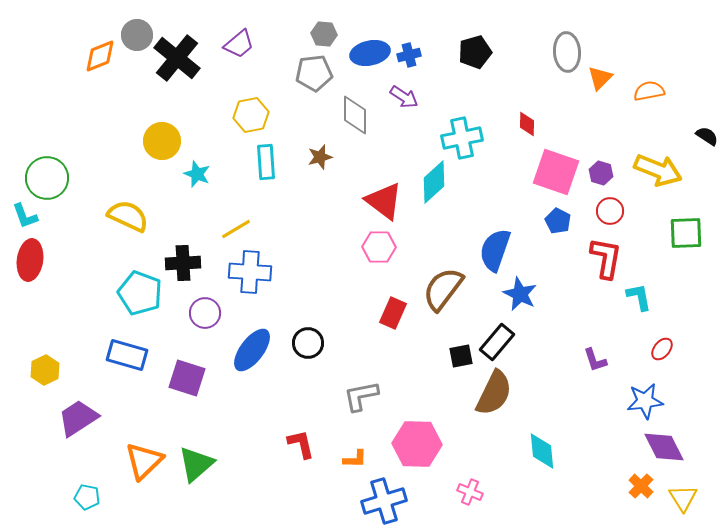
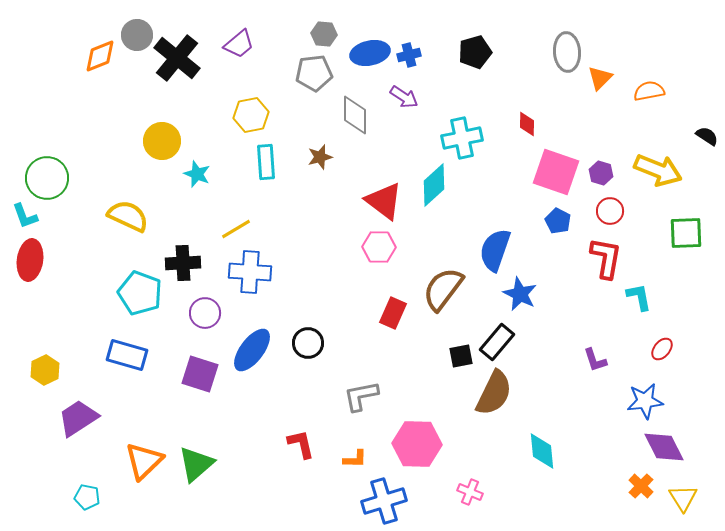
cyan diamond at (434, 182): moved 3 px down
purple square at (187, 378): moved 13 px right, 4 px up
